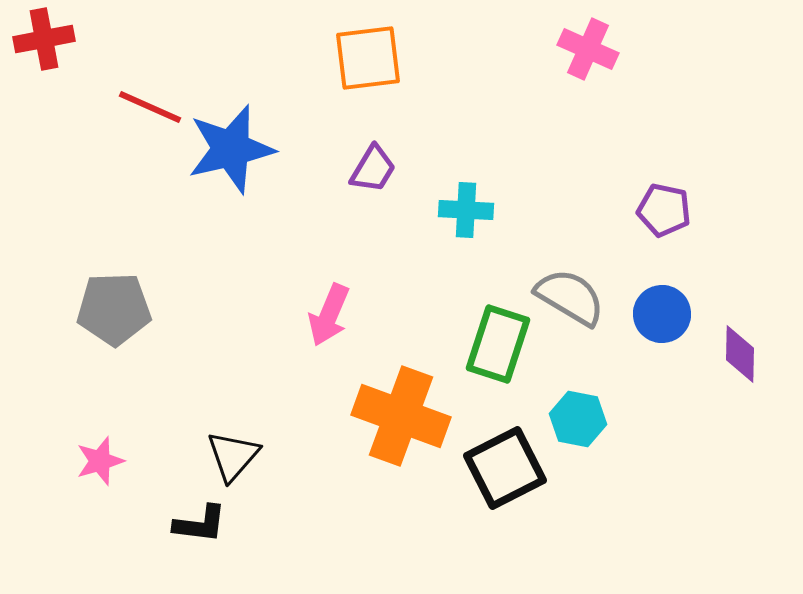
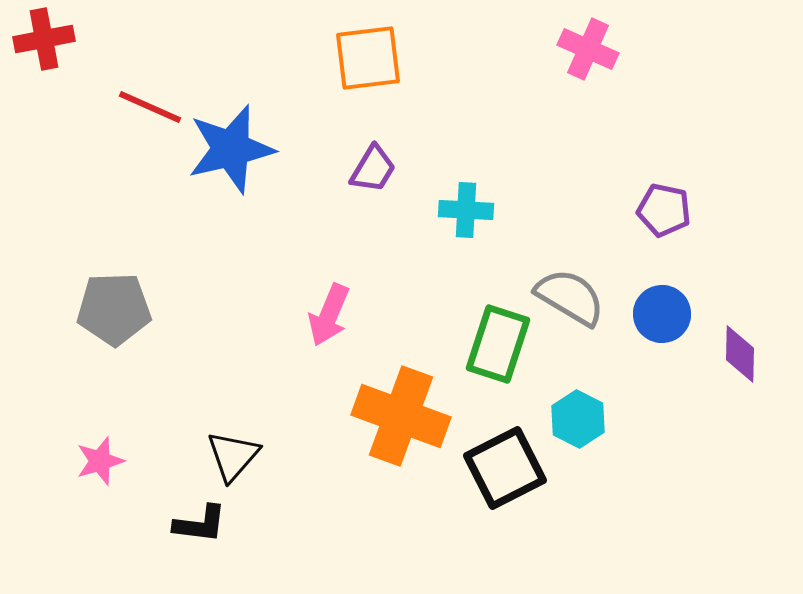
cyan hexagon: rotated 16 degrees clockwise
